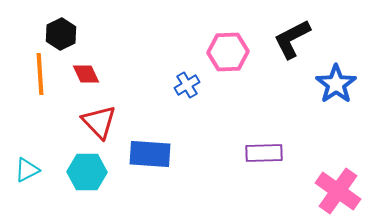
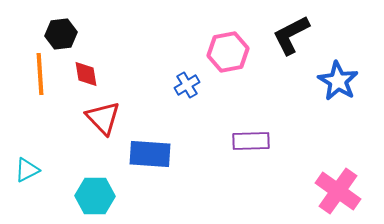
black hexagon: rotated 20 degrees clockwise
black L-shape: moved 1 px left, 4 px up
pink hexagon: rotated 9 degrees counterclockwise
red diamond: rotated 16 degrees clockwise
blue star: moved 2 px right, 3 px up; rotated 6 degrees counterclockwise
red triangle: moved 4 px right, 4 px up
purple rectangle: moved 13 px left, 12 px up
cyan hexagon: moved 8 px right, 24 px down
